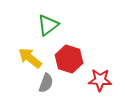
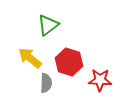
red hexagon: moved 3 px down
gray semicircle: rotated 18 degrees counterclockwise
